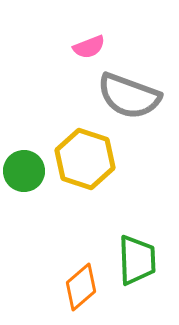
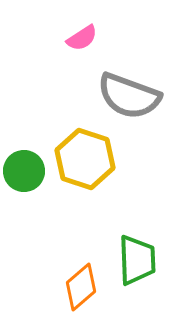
pink semicircle: moved 7 px left, 9 px up; rotated 12 degrees counterclockwise
